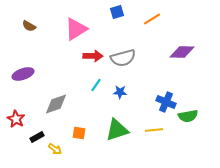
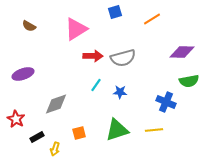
blue square: moved 2 px left
green semicircle: moved 1 px right, 35 px up
orange square: rotated 24 degrees counterclockwise
yellow arrow: rotated 72 degrees clockwise
